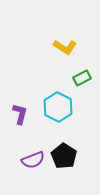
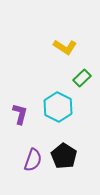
green rectangle: rotated 18 degrees counterclockwise
purple semicircle: rotated 50 degrees counterclockwise
